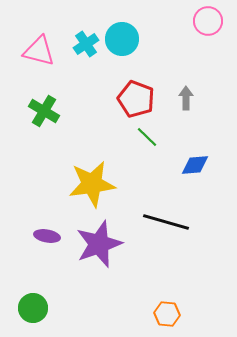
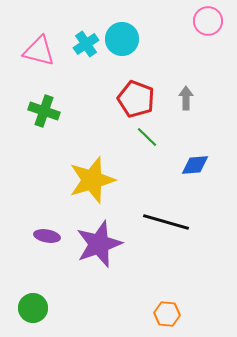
green cross: rotated 12 degrees counterclockwise
yellow star: moved 4 px up; rotated 9 degrees counterclockwise
